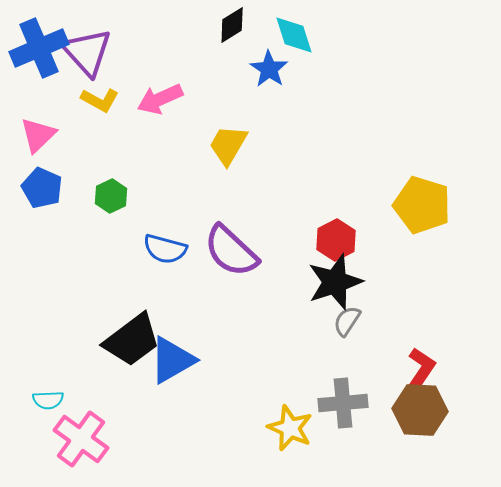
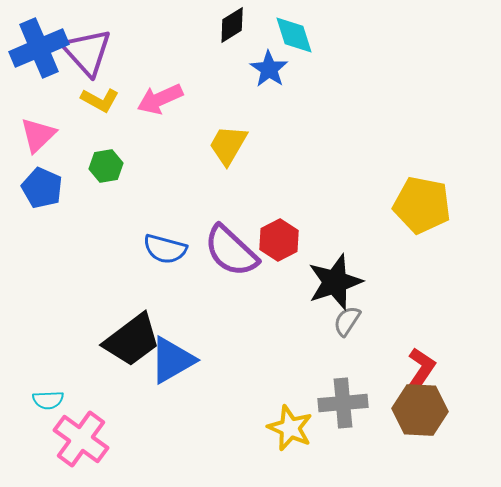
green hexagon: moved 5 px left, 30 px up; rotated 16 degrees clockwise
yellow pentagon: rotated 6 degrees counterclockwise
red hexagon: moved 57 px left
